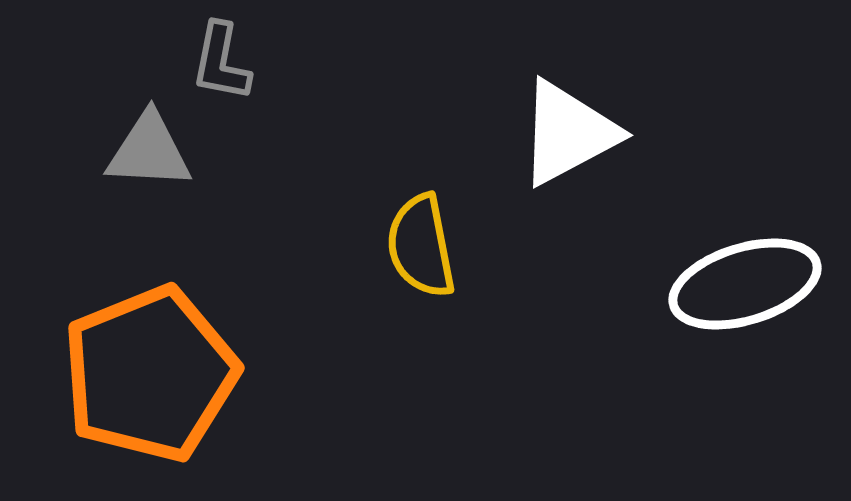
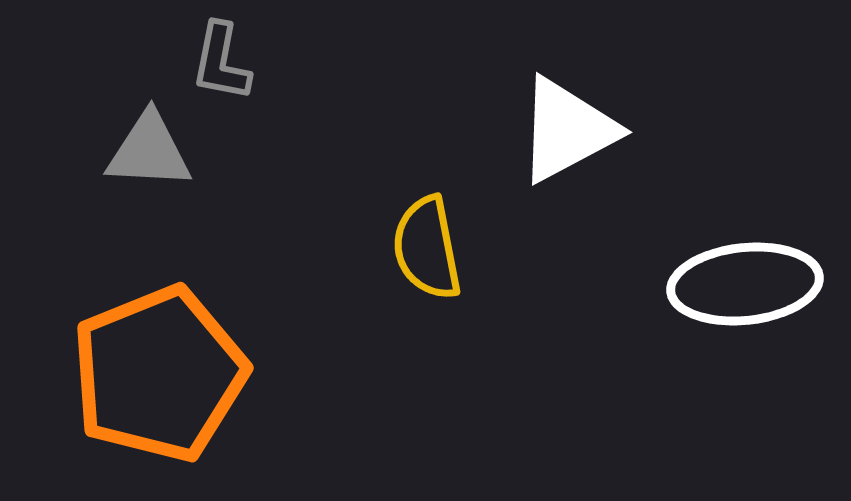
white triangle: moved 1 px left, 3 px up
yellow semicircle: moved 6 px right, 2 px down
white ellipse: rotated 11 degrees clockwise
orange pentagon: moved 9 px right
